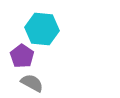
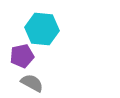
purple pentagon: rotated 25 degrees clockwise
